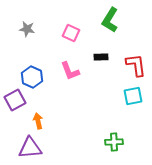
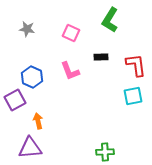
green cross: moved 9 px left, 10 px down
